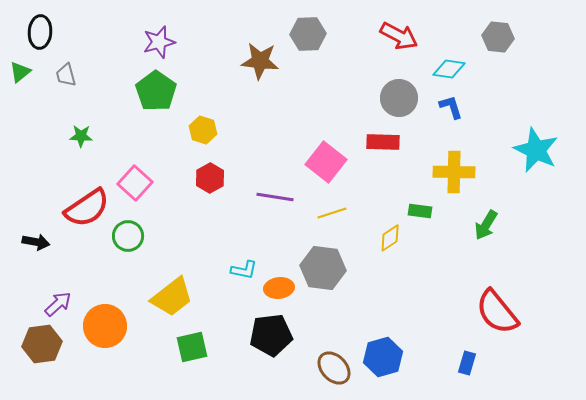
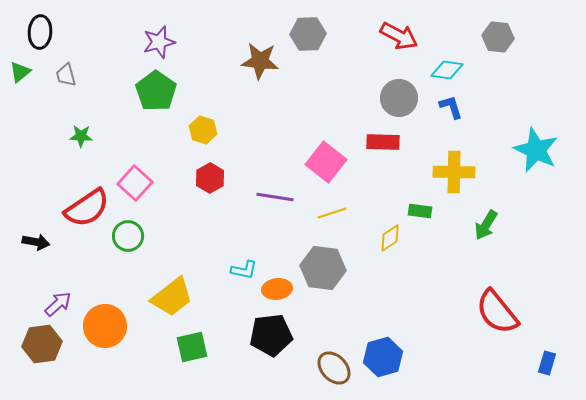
cyan diamond at (449, 69): moved 2 px left, 1 px down
orange ellipse at (279, 288): moved 2 px left, 1 px down
blue rectangle at (467, 363): moved 80 px right
